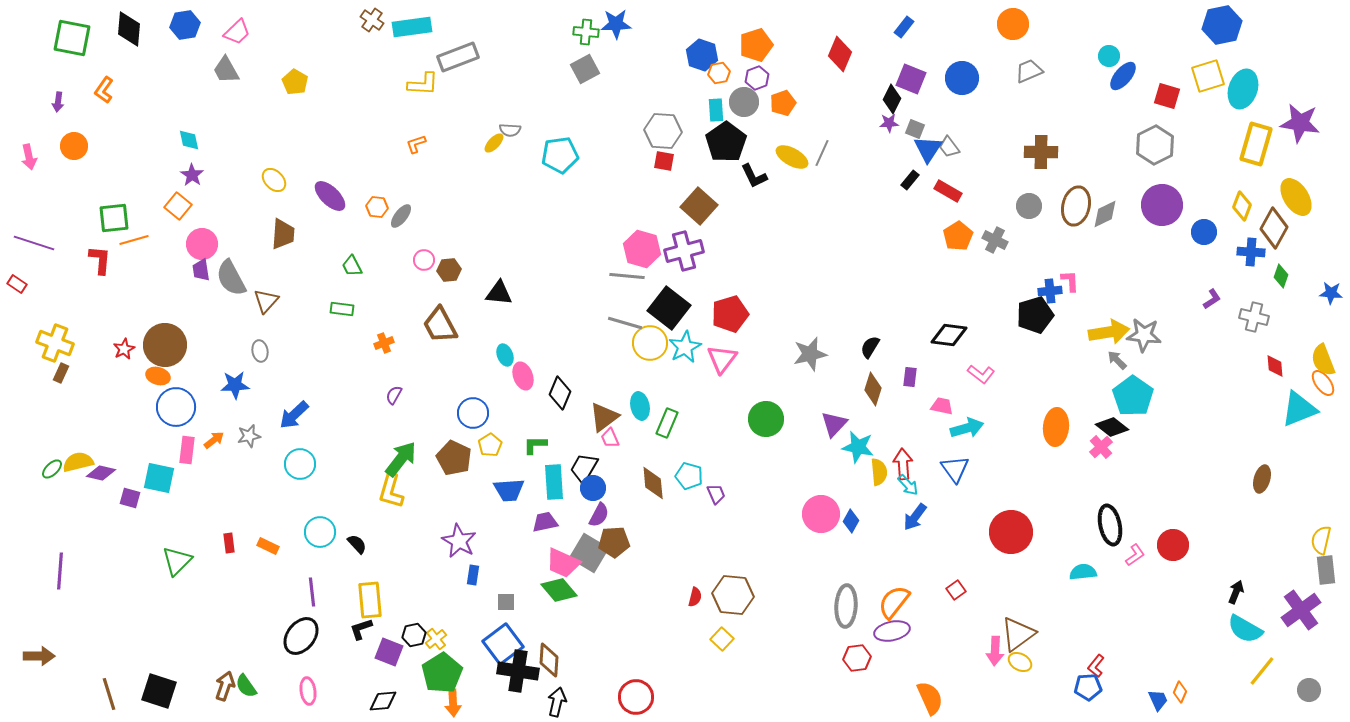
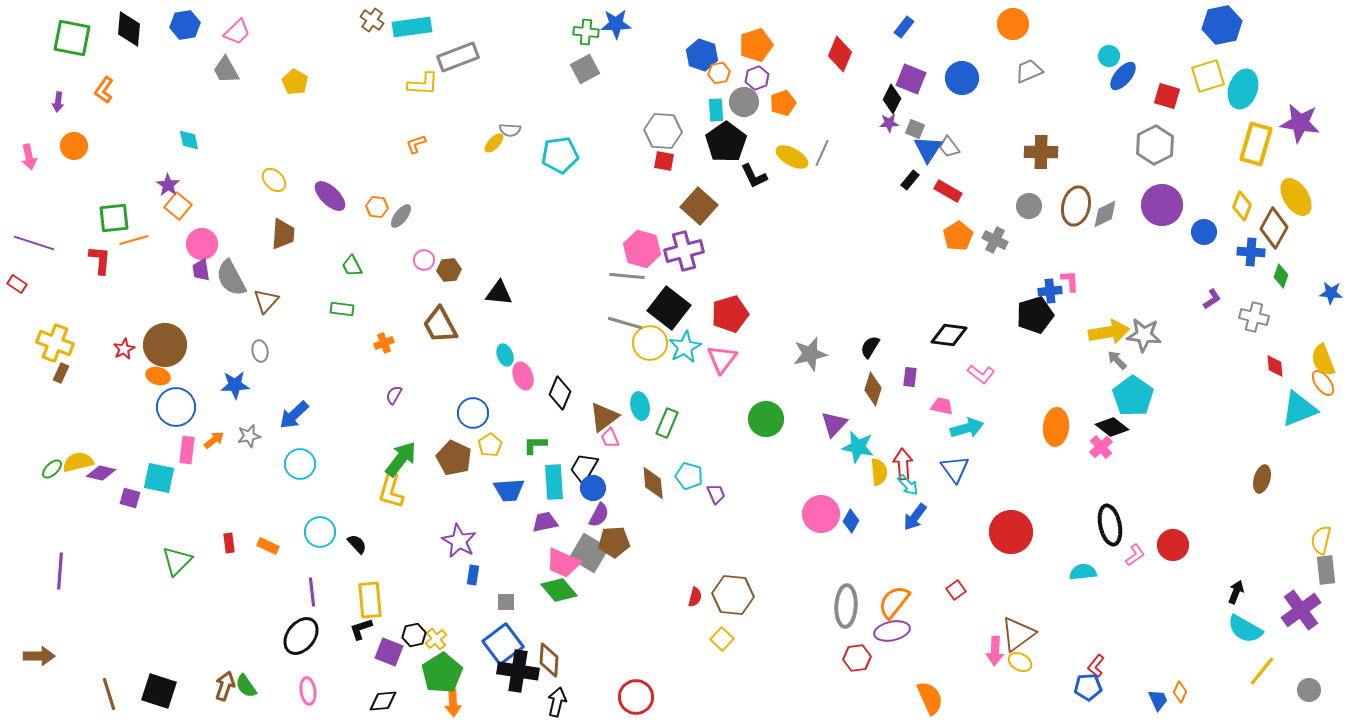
purple star at (192, 175): moved 24 px left, 10 px down
